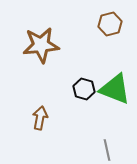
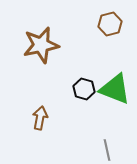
brown star: rotated 6 degrees counterclockwise
